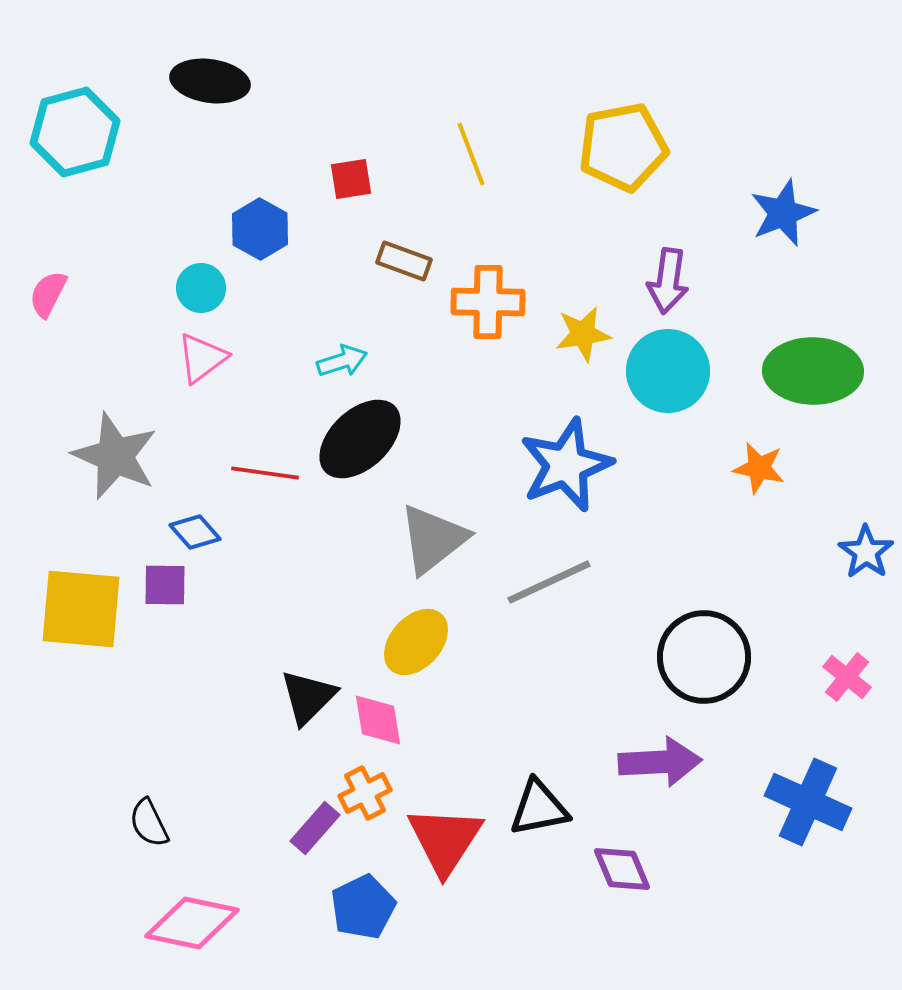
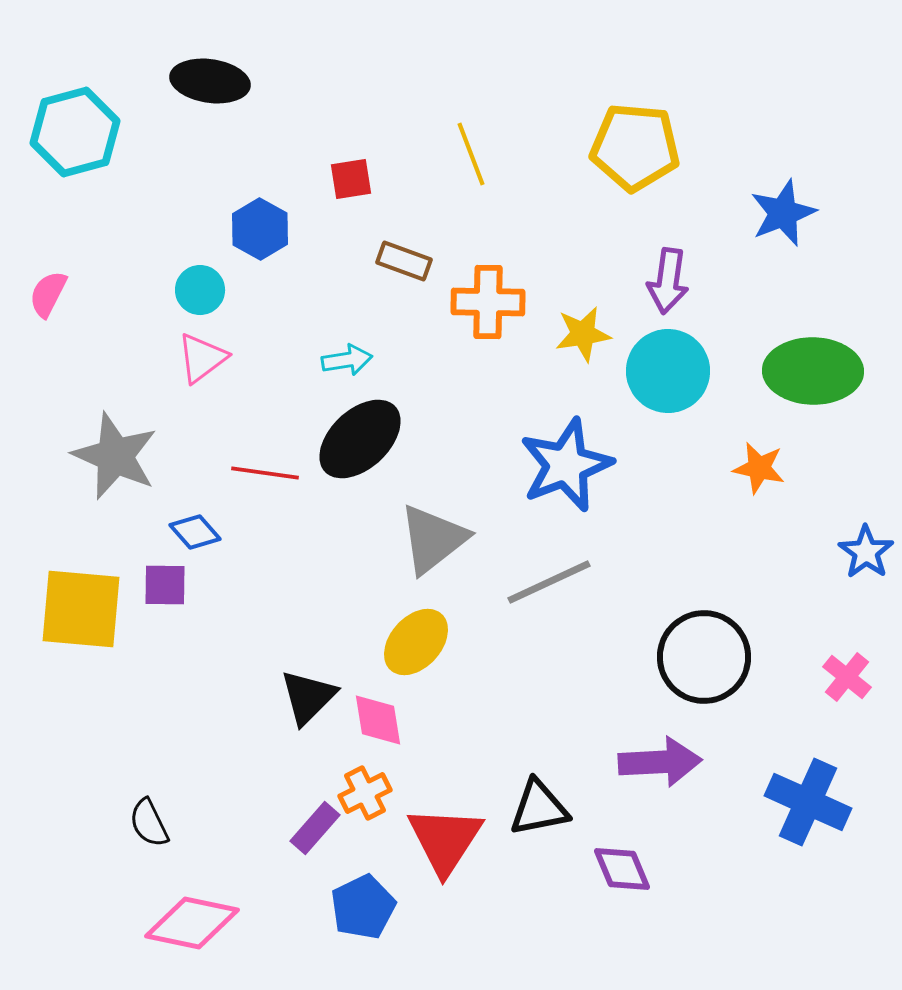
yellow pentagon at (623, 147): moved 12 px right; rotated 16 degrees clockwise
cyan circle at (201, 288): moved 1 px left, 2 px down
cyan arrow at (342, 361): moved 5 px right, 1 px up; rotated 9 degrees clockwise
